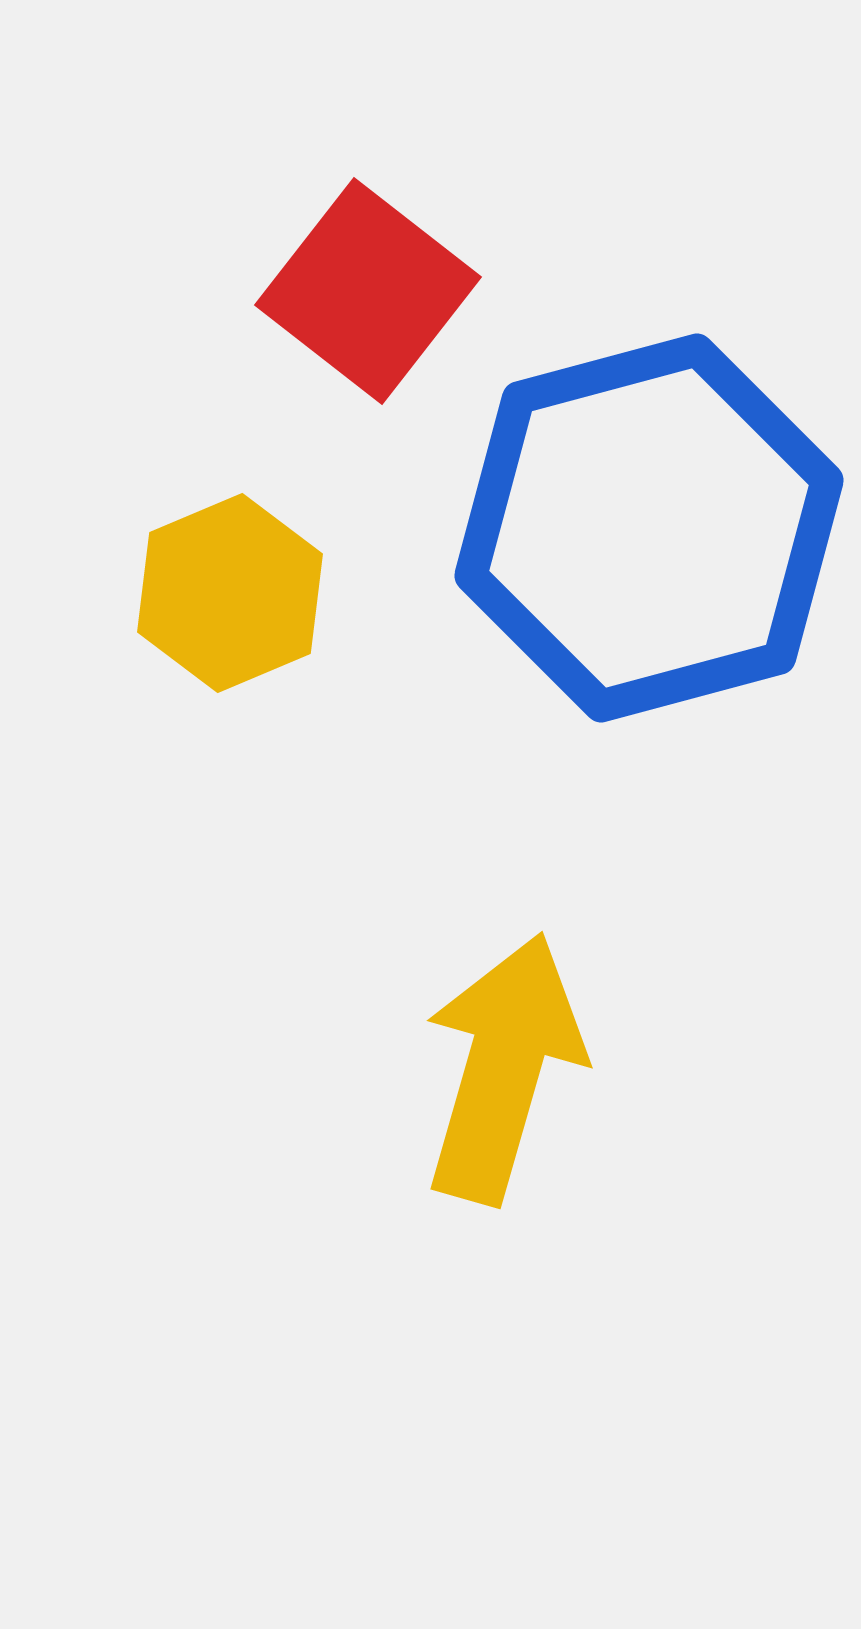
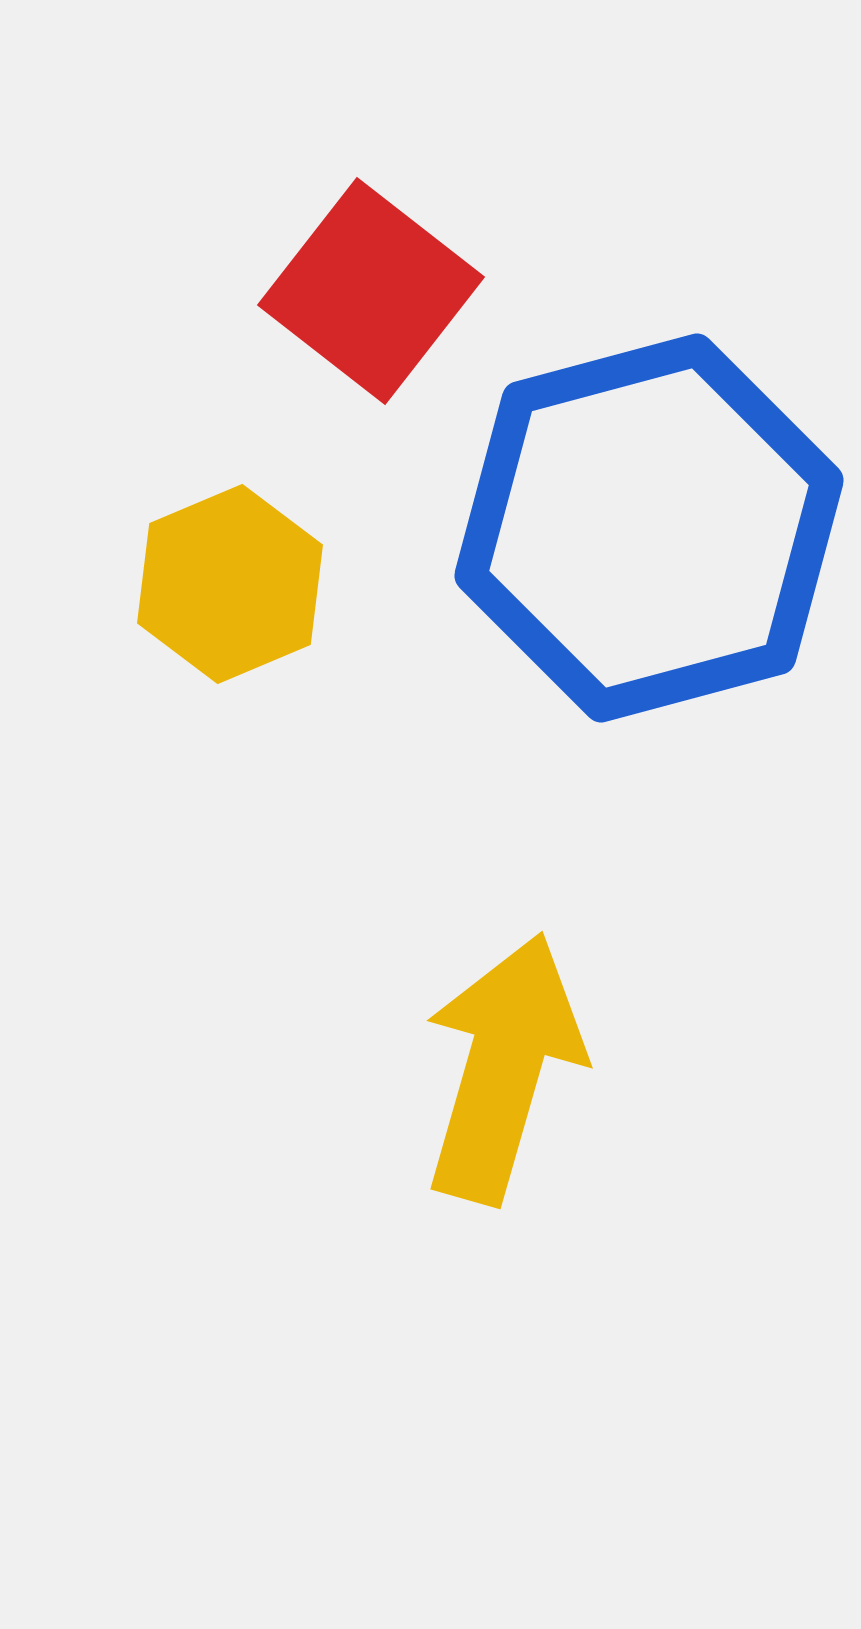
red square: moved 3 px right
yellow hexagon: moved 9 px up
